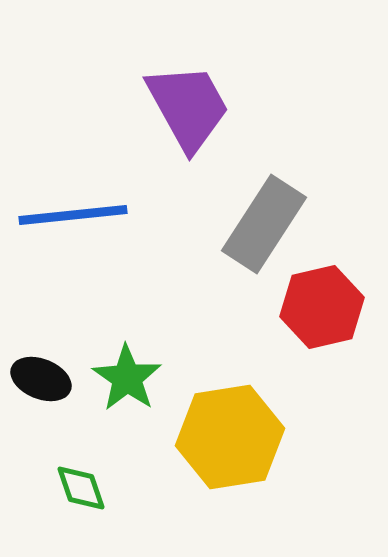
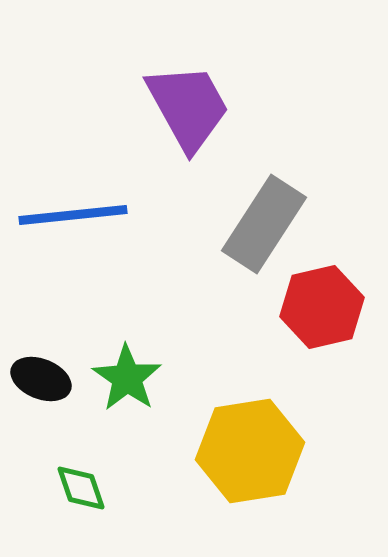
yellow hexagon: moved 20 px right, 14 px down
